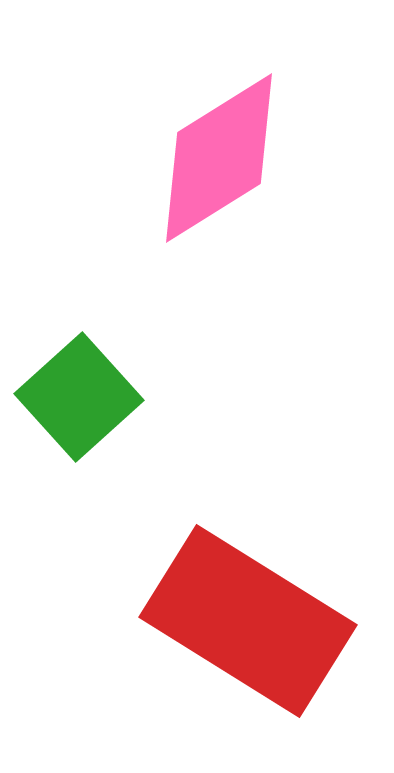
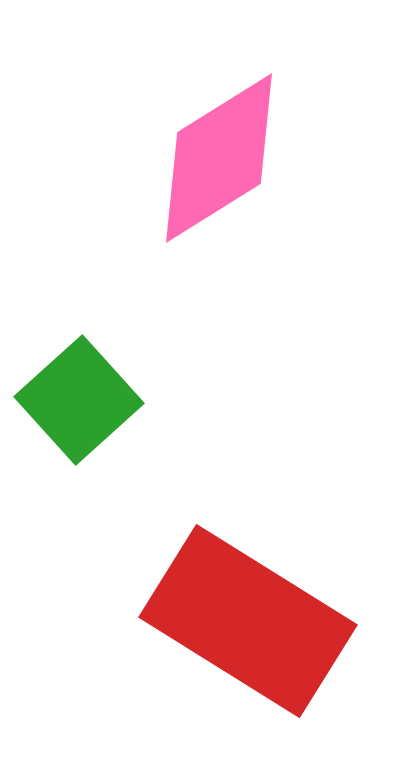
green square: moved 3 px down
